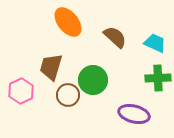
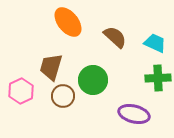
brown circle: moved 5 px left, 1 px down
